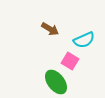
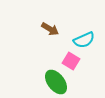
pink square: moved 1 px right
